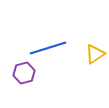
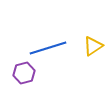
yellow triangle: moved 2 px left, 8 px up
